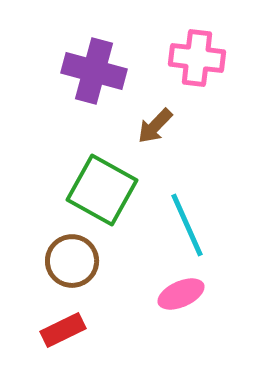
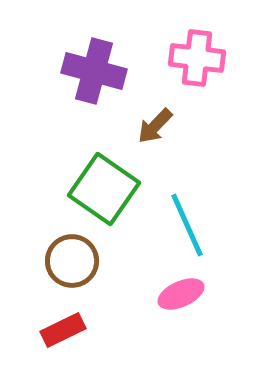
green square: moved 2 px right, 1 px up; rotated 6 degrees clockwise
